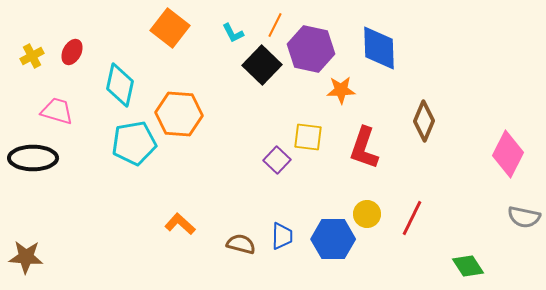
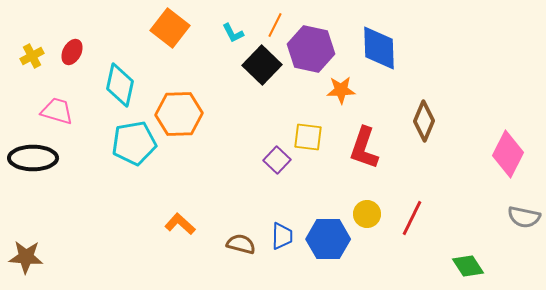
orange hexagon: rotated 6 degrees counterclockwise
blue hexagon: moved 5 px left
